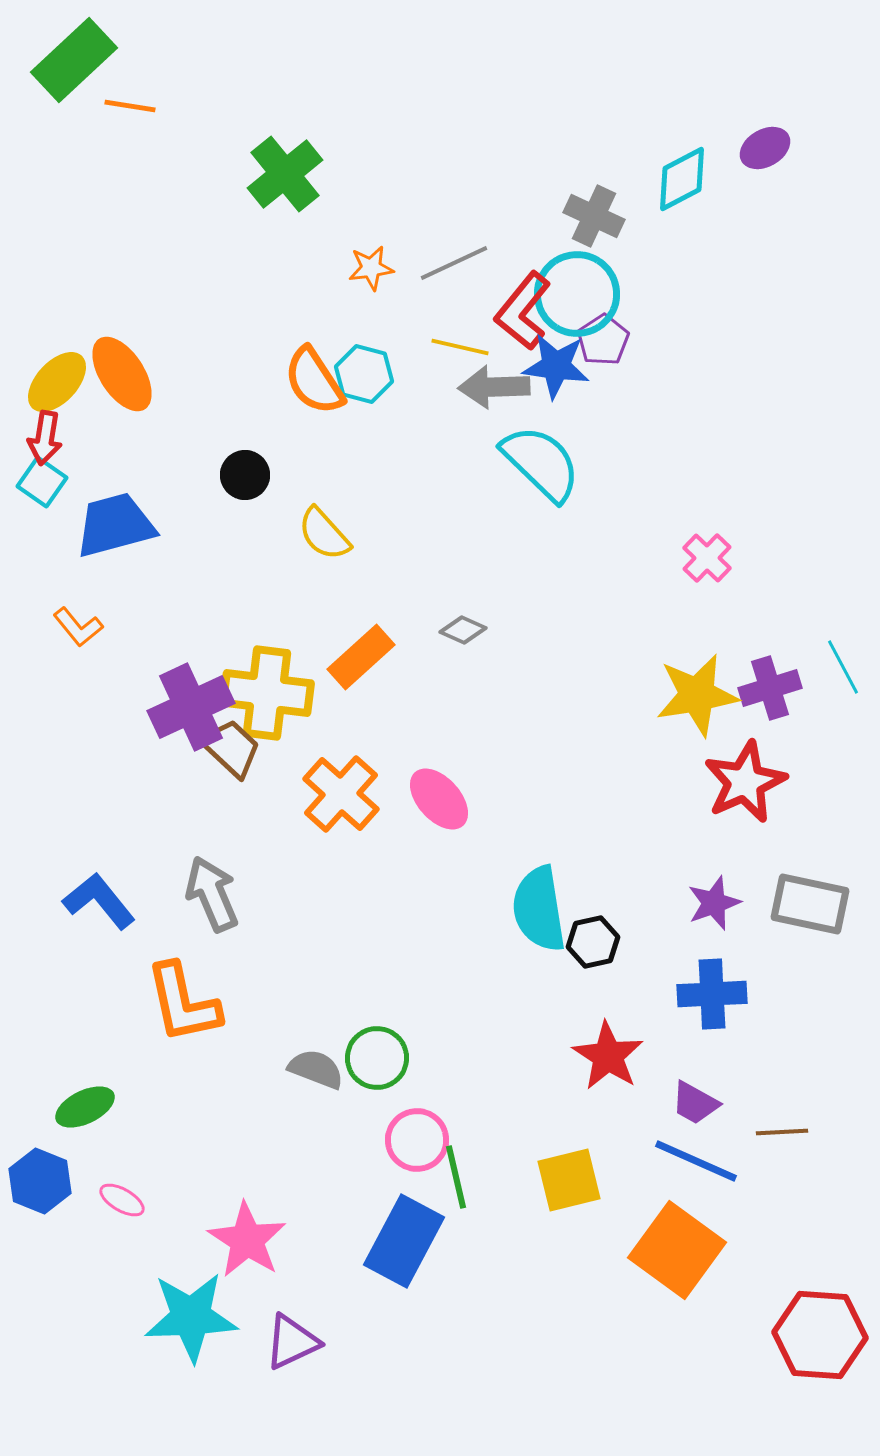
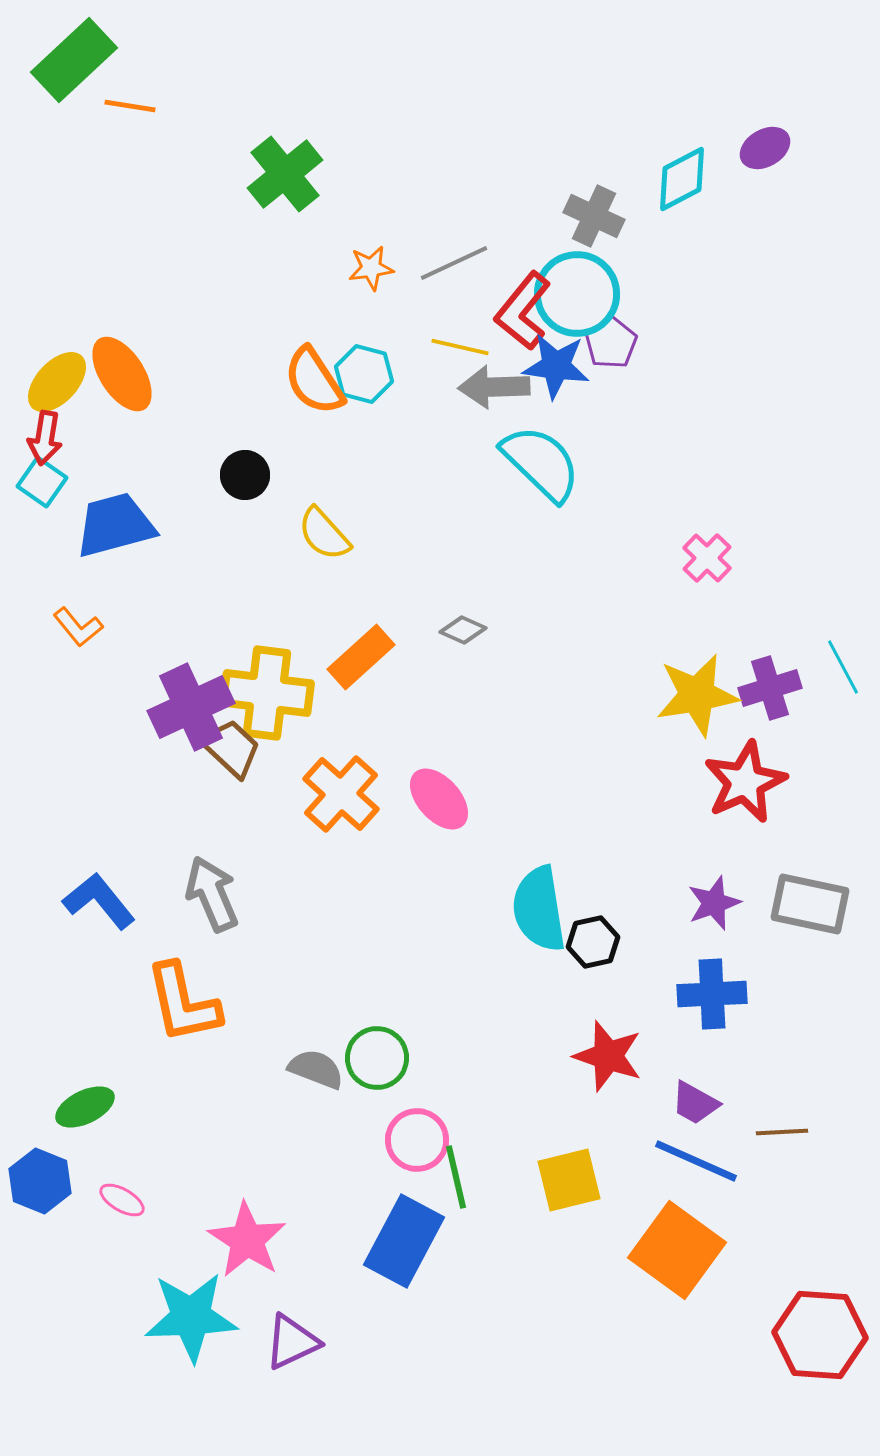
purple pentagon at (603, 340): moved 8 px right, 3 px down
red star at (608, 1056): rotated 14 degrees counterclockwise
